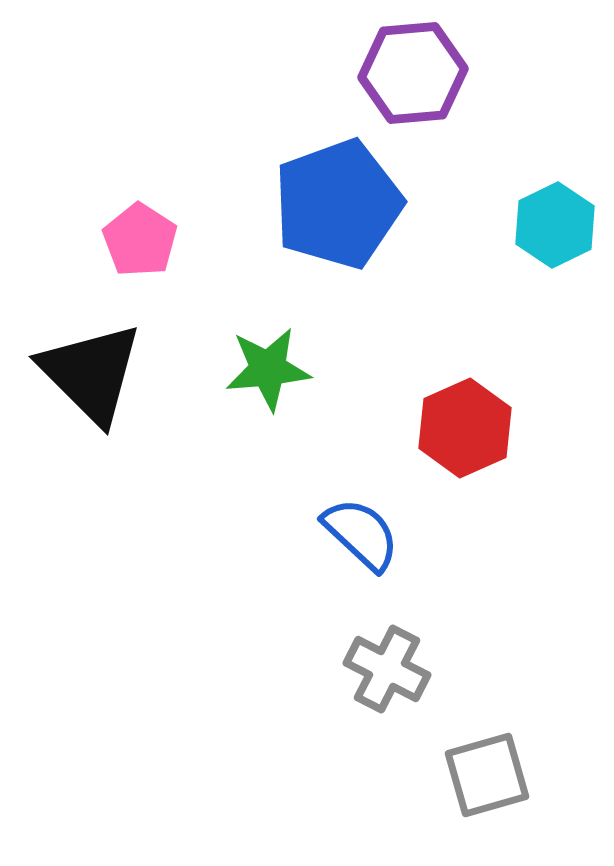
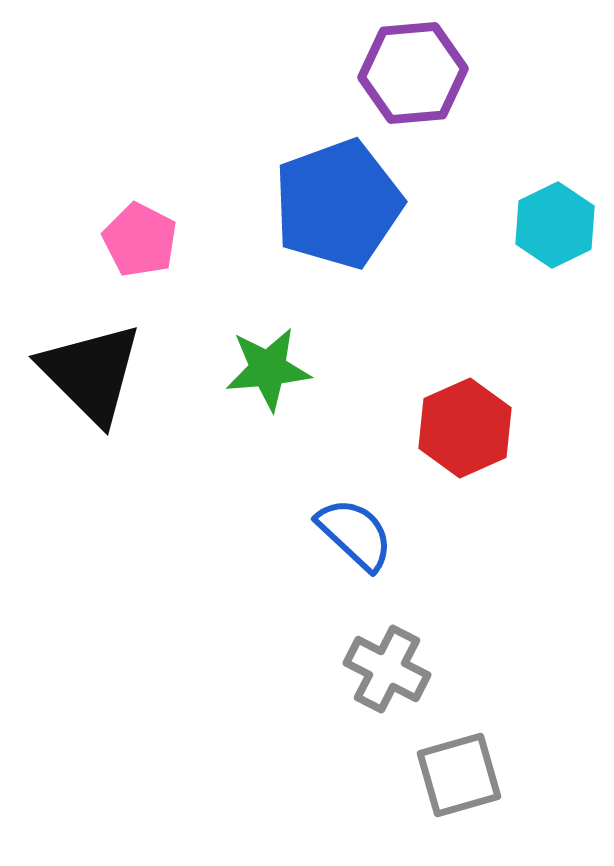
pink pentagon: rotated 6 degrees counterclockwise
blue semicircle: moved 6 px left
gray square: moved 28 px left
